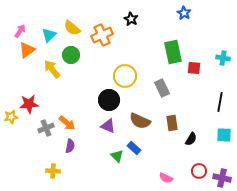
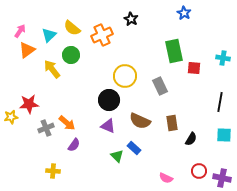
green rectangle: moved 1 px right, 1 px up
gray rectangle: moved 2 px left, 2 px up
purple semicircle: moved 4 px right, 1 px up; rotated 24 degrees clockwise
